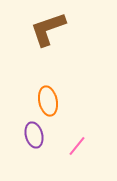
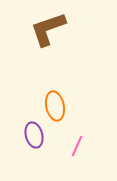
orange ellipse: moved 7 px right, 5 px down
pink line: rotated 15 degrees counterclockwise
